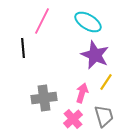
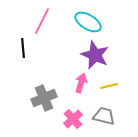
yellow line: moved 3 px right, 4 px down; rotated 42 degrees clockwise
pink arrow: moved 1 px left, 10 px up
gray cross: rotated 15 degrees counterclockwise
gray trapezoid: rotated 60 degrees counterclockwise
